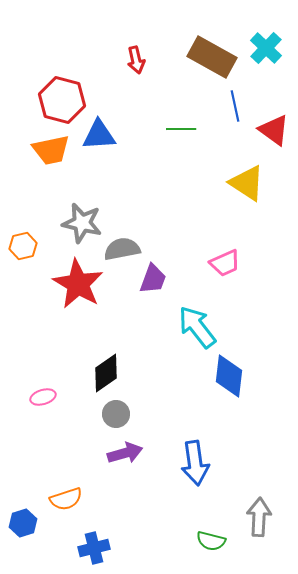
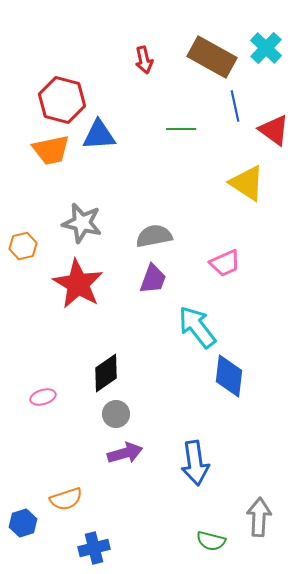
red arrow: moved 8 px right
gray semicircle: moved 32 px right, 13 px up
